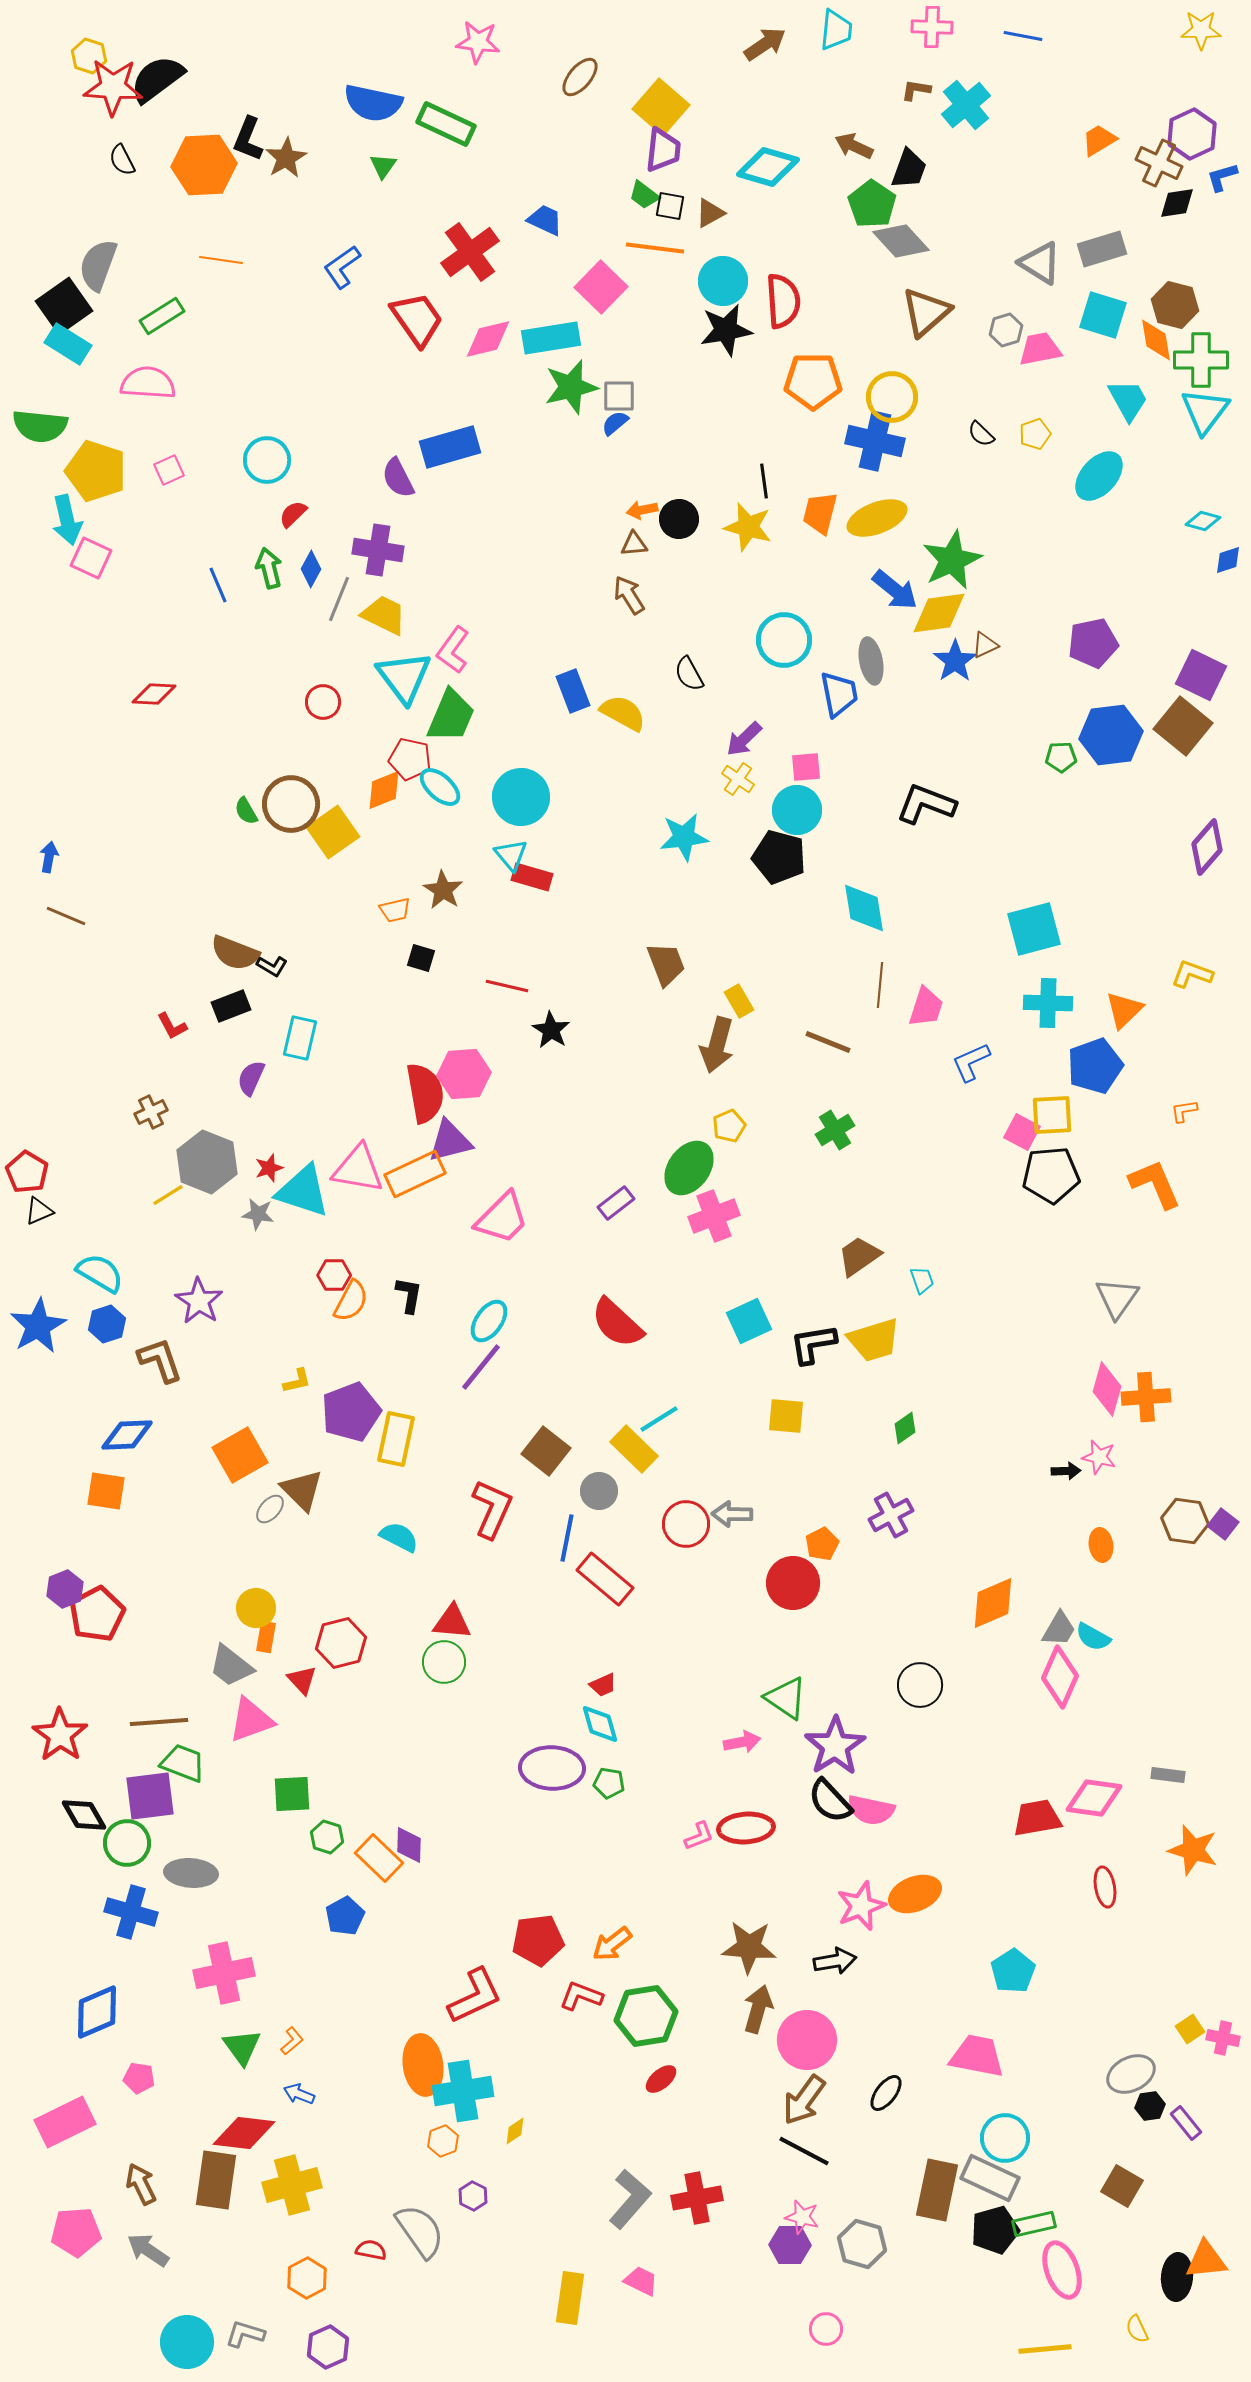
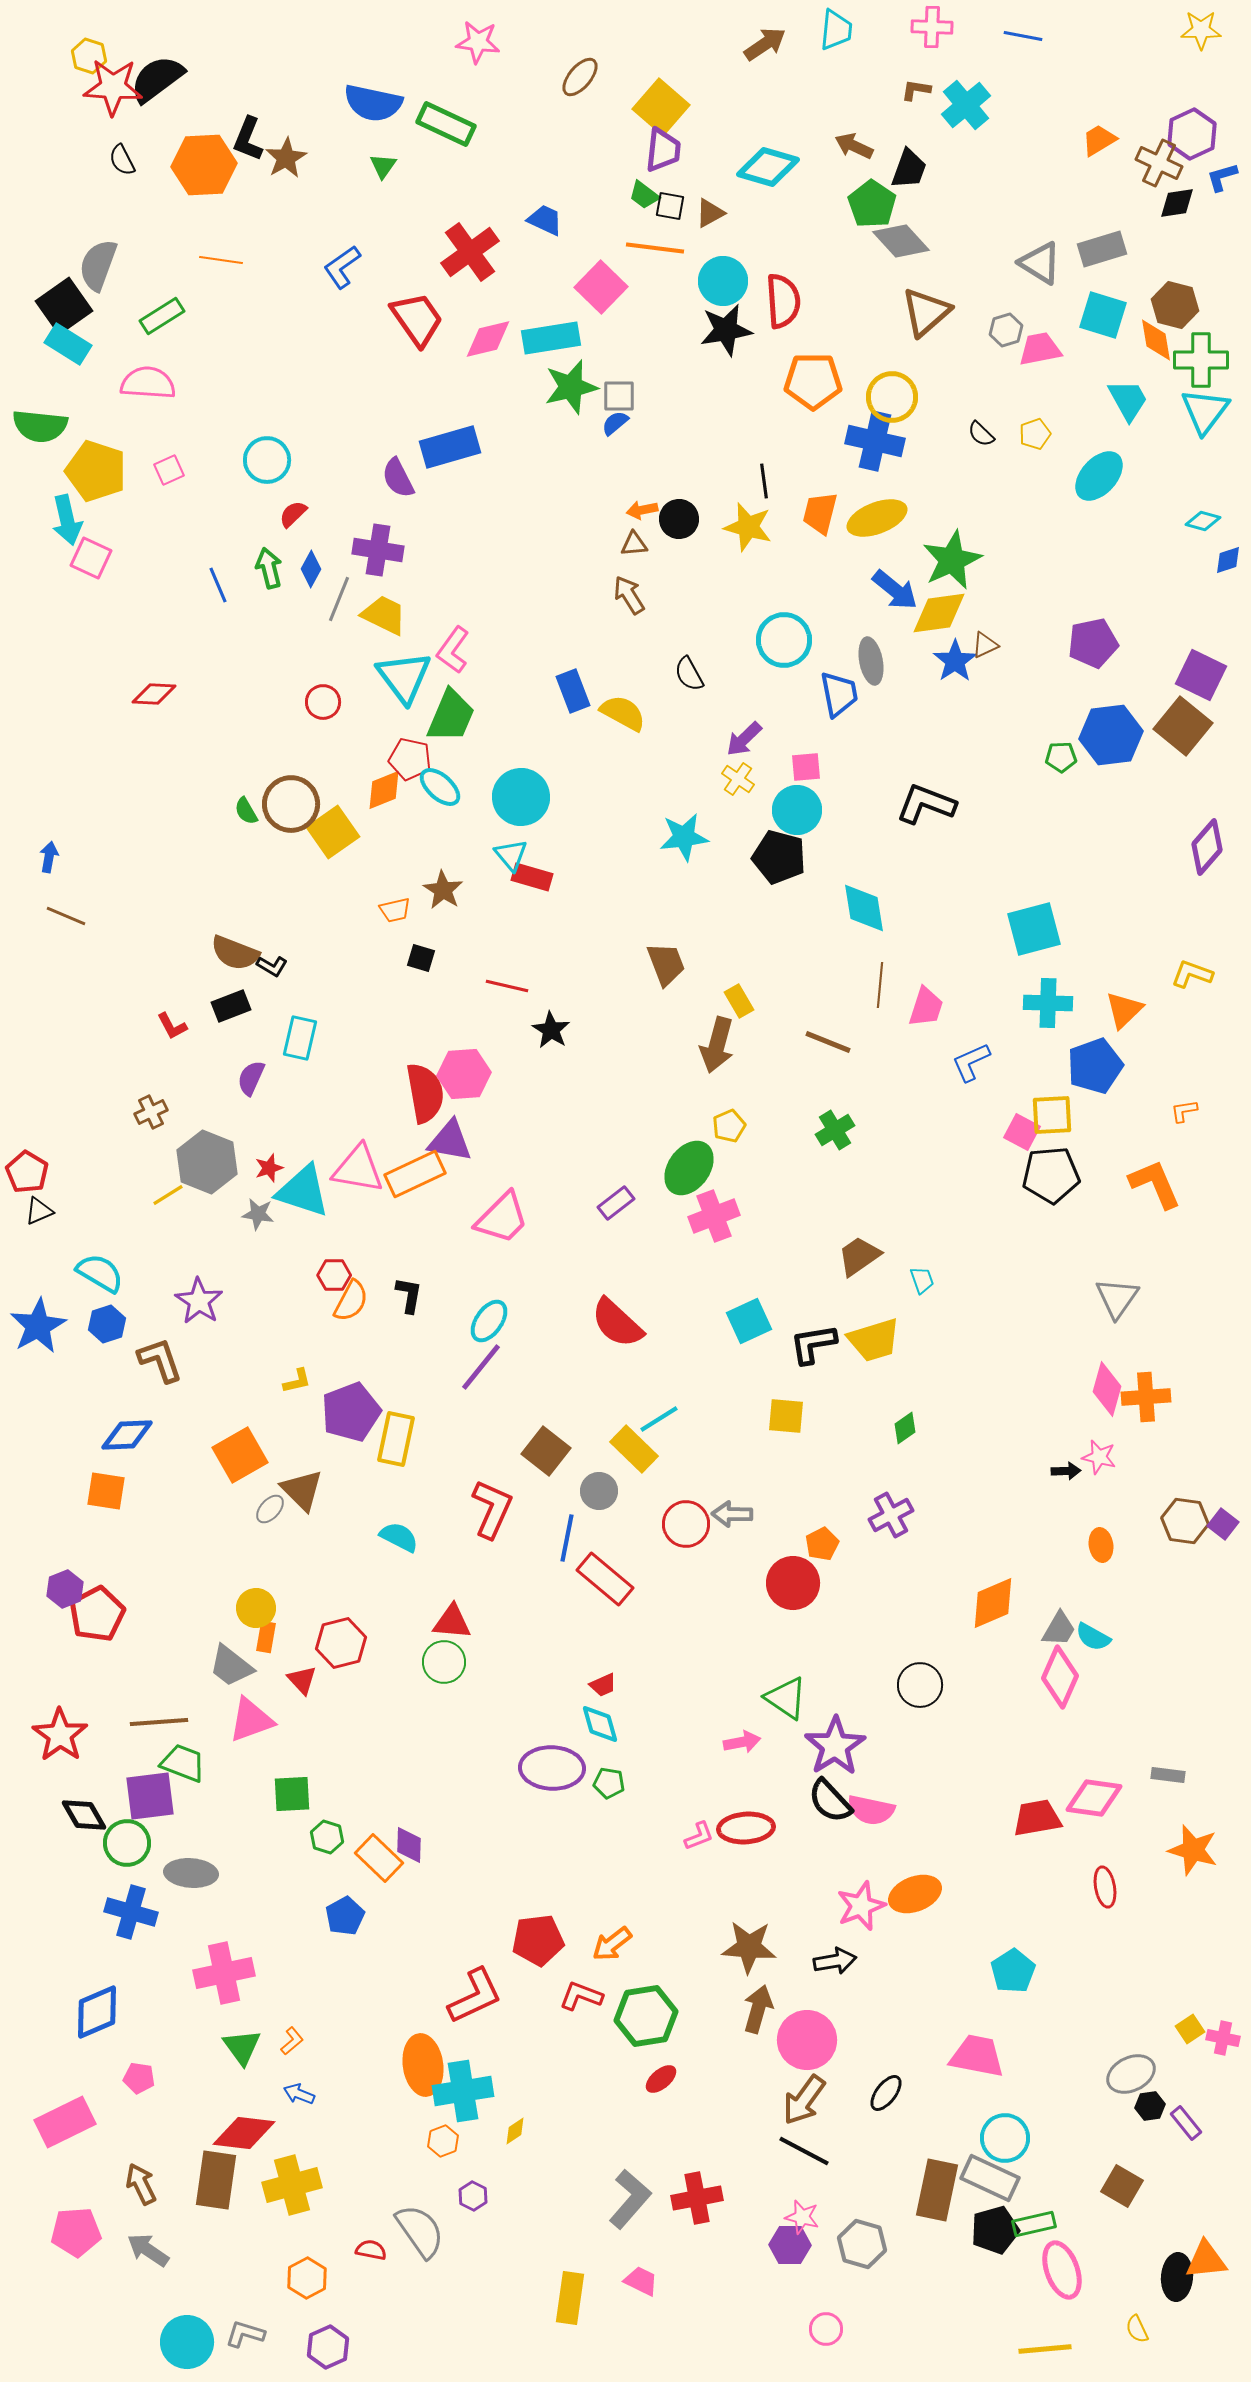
purple triangle at (450, 1141): rotated 24 degrees clockwise
